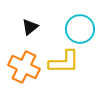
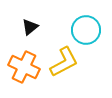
cyan circle: moved 6 px right, 1 px down
yellow L-shape: rotated 28 degrees counterclockwise
